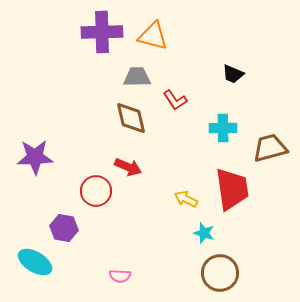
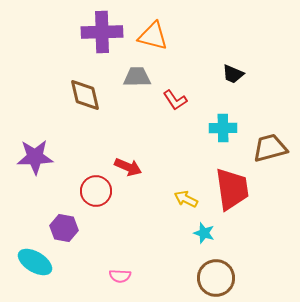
brown diamond: moved 46 px left, 23 px up
brown circle: moved 4 px left, 5 px down
